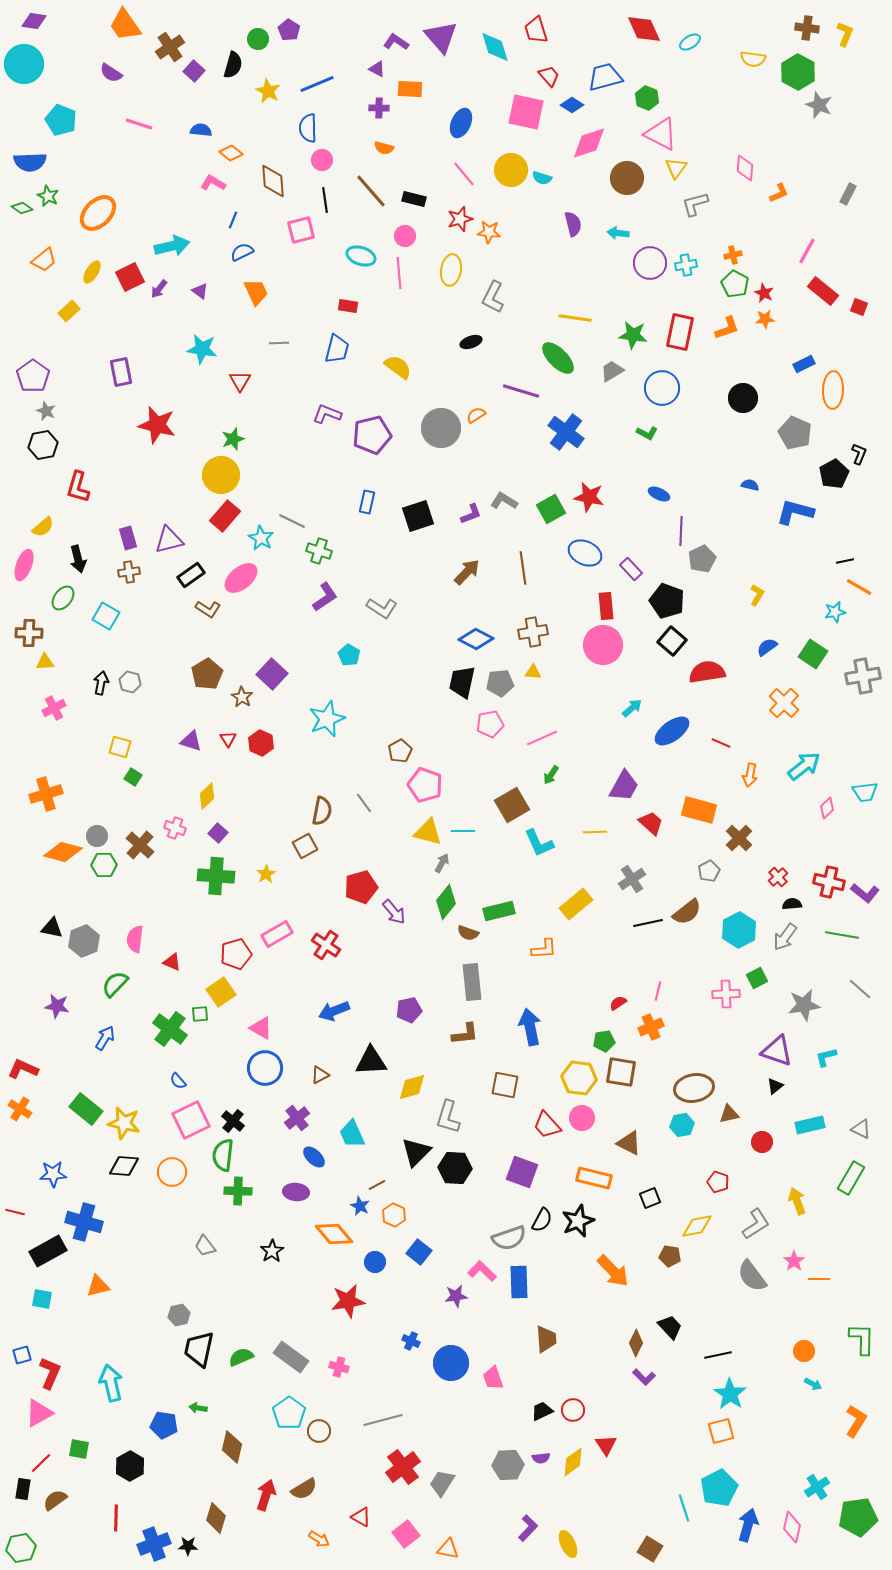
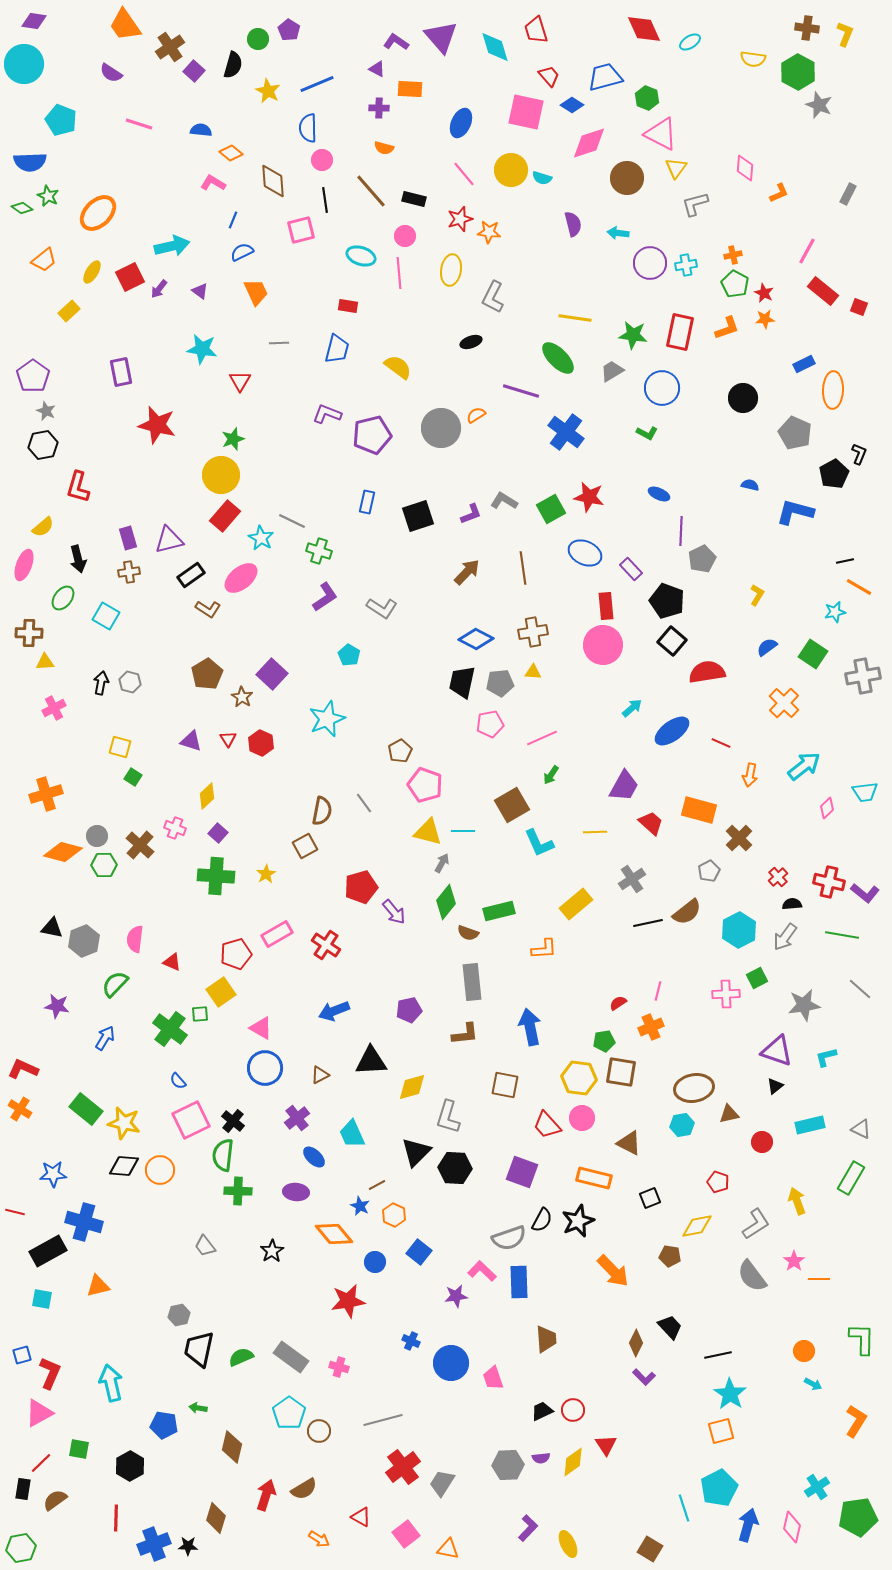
orange circle at (172, 1172): moved 12 px left, 2 px up
